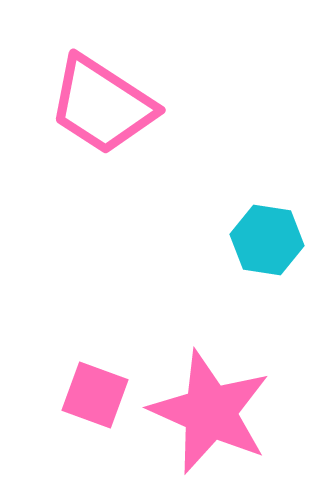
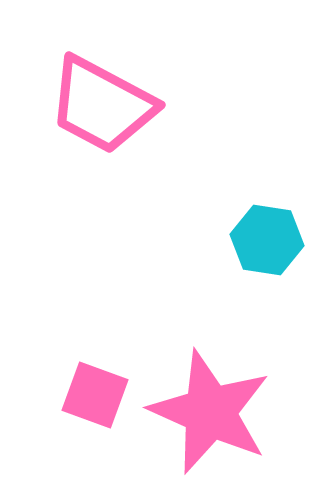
pink trapezoid: rotated 5 degrees counterclockwise
